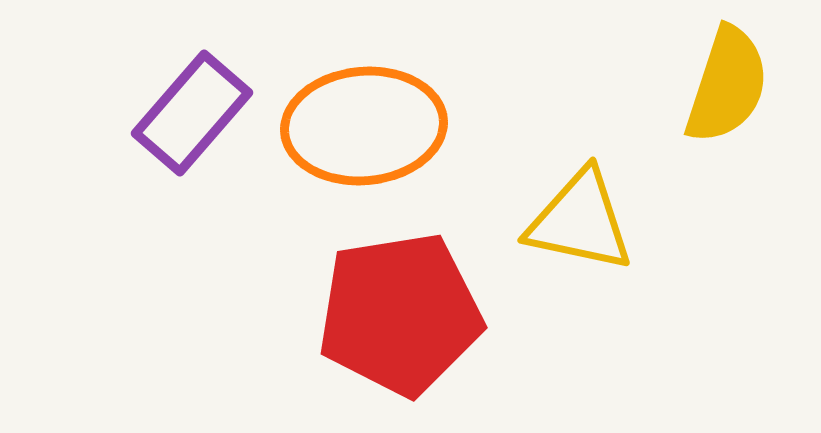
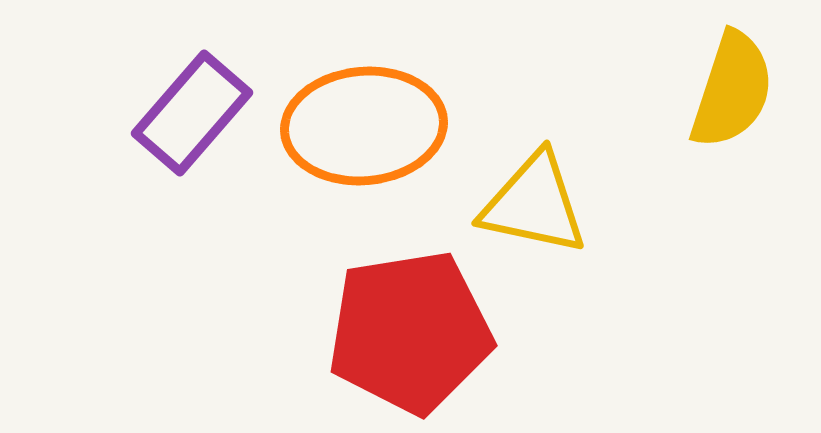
yellow semicircle: moved 5 px right, 5 px down
yellow triangle: moved 46 px left, 17 px up
red pentagon: moved 10 px right, 18 px down
